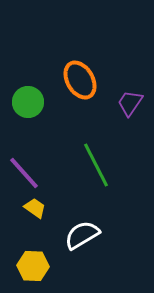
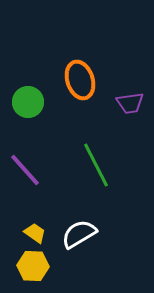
orange ellipse: rotated 12 degrees clockwise
purple trapezoid: rotated 132 degrees counterclockwise
purple line: moved 1 px right, 3 px up
yellow trapezoid: moved 25 px down
white semicircle: moved 3 px left, 1 px up
